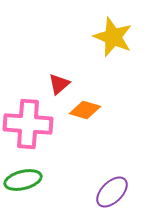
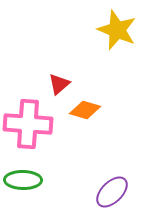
yellow star: moved 4 px right, 7 px up
green ellipse: rotated 15 degrees clockwise
